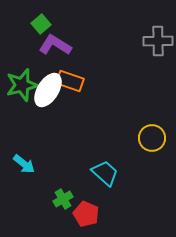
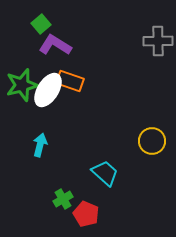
yellow circle: moved 3 px down
cyan arrow: moved 16 px right, 19 px up; rotated 115 degrees counterclockwise
